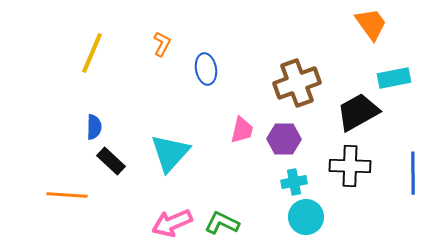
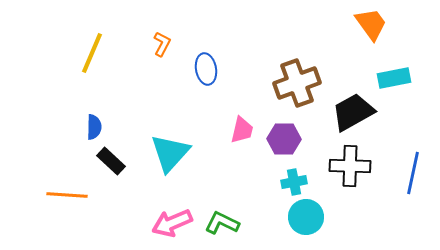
black trapezoid: moved 5 px left
blue line: rotated 12 degrees clockwise
